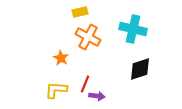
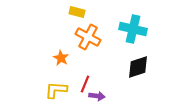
yellow rectangle: moved 3 px left; rotated 28 degrees clockwise
black diamond: moved 2 px left, 2 px up
